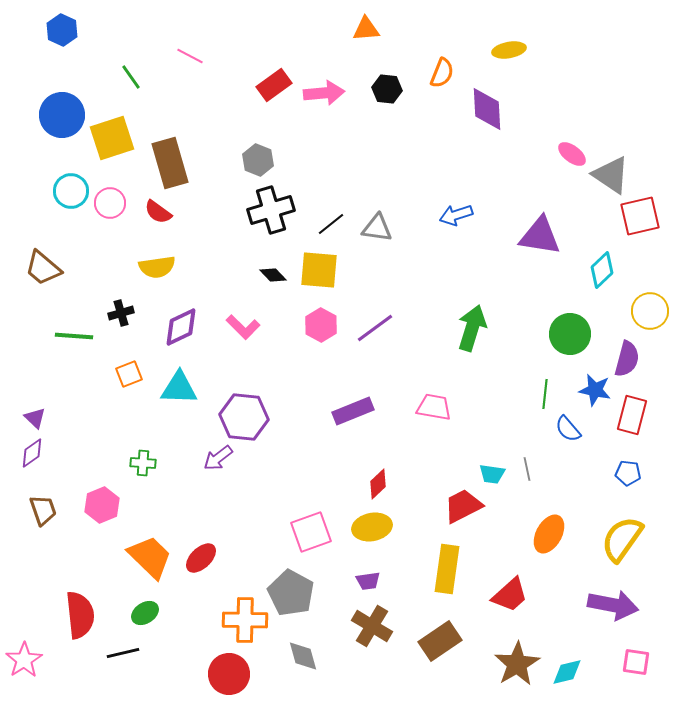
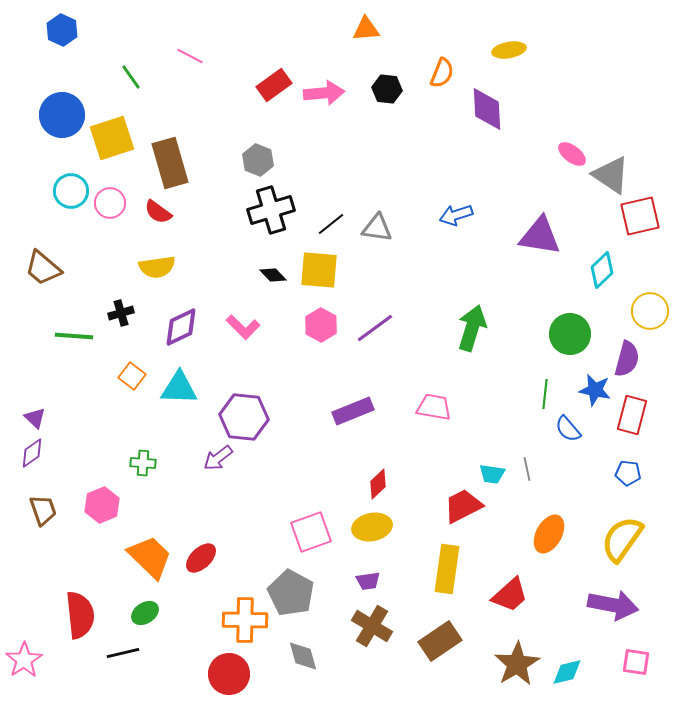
orange square at (129, 374): moved 3 px right, 2 px down; rotated 32 degrees counterclockwise
